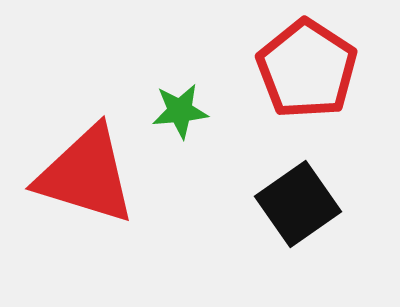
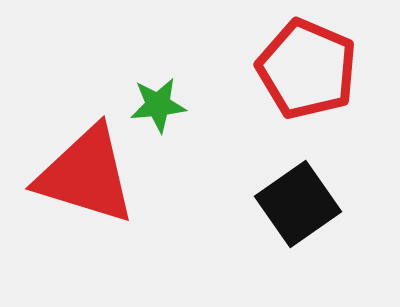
red pentagon: rotated 10 degrees counterclockwise
green star: moved 22 px left, 6 px up
